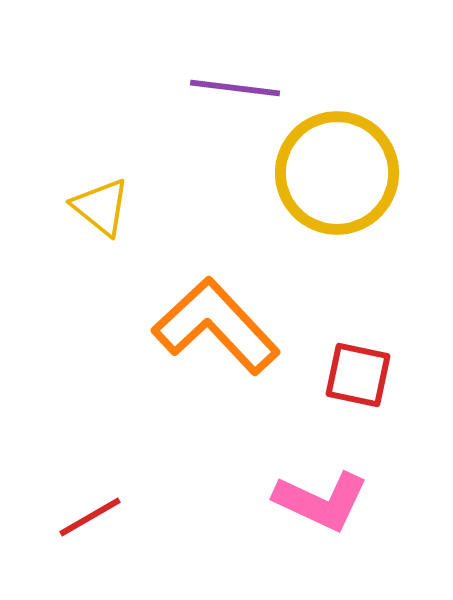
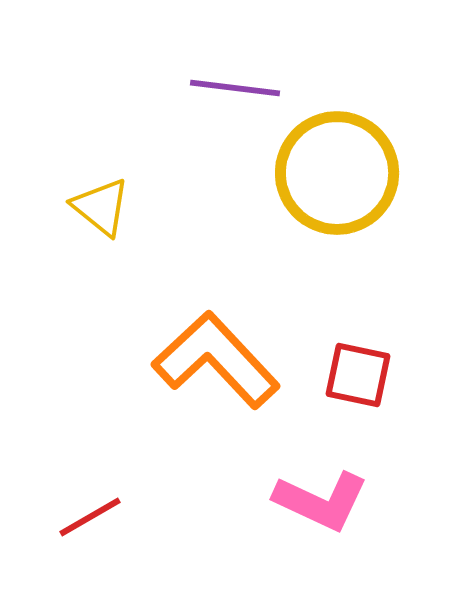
orange L-shape: moved 34 px down
